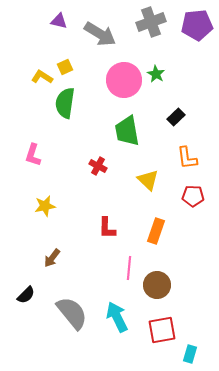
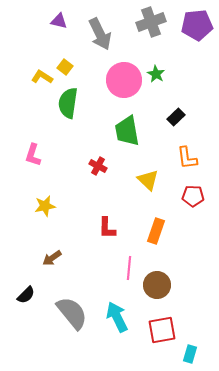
gray arrow: rotated 32 degrees clockwise
yellow square: rotated 28 degrees counterclockwise
green semicircle: moved 3 px right
brown arrow: rotated 18 degrees clockwise
